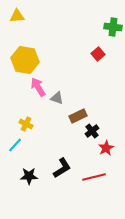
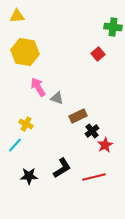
yellow hexagon: moved 8 px up
red star: moved 1 px left, 3 px up
